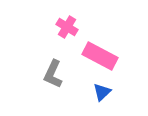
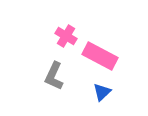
pink cross: moved 1 px left, 9 px down
gray L-shape: moved 1 px right, 2 px down
